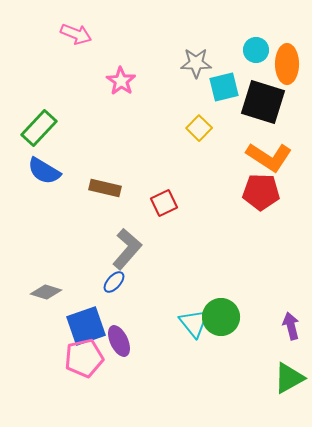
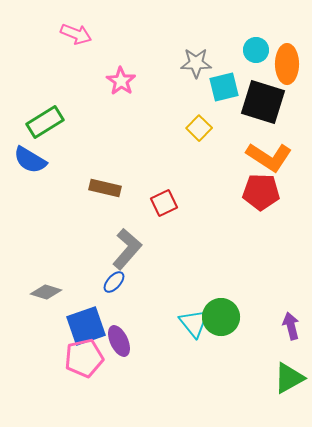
green rectangle: moved 6 px right, 6 px up; rotated 15 degrees clockwise
blue semicircle: moved 14 px left, 11 px up
